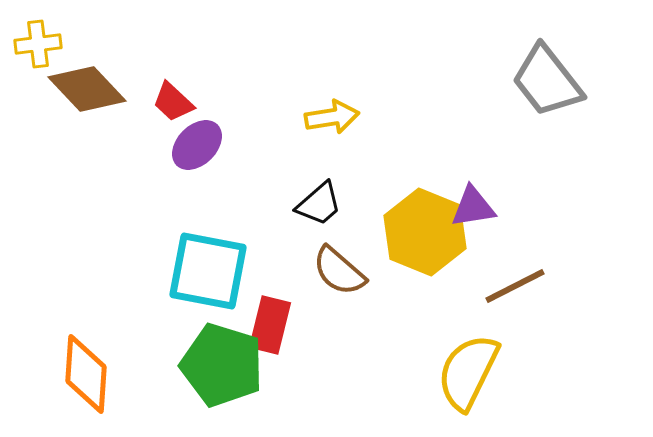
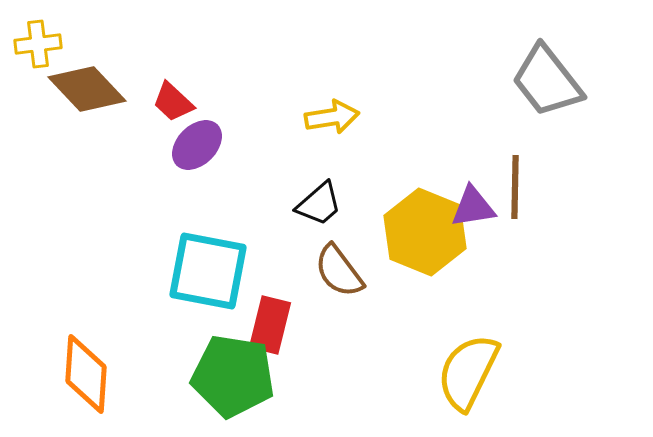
brown semicircle: rotated 12 degrees clockwise
brown line: moved 99 px up; rotated 62 degrees counterclockwise
green pentagon: moved 11 px right, 11 px down; rotated 8 degrees counterclockwise
